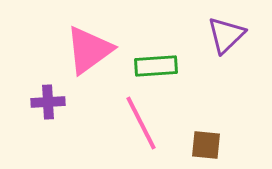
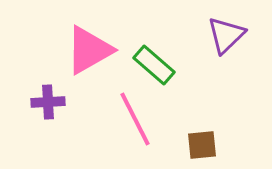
pink triangle: rotated 6 degrees clockwise
green rectangle: moved 2 px left, 1 px up; rotated 45 degrees clockwise
pink line: moved 6 px left, 4 px up
brown square: moved 4 px left; rotated 12 degrees counterclockwise
